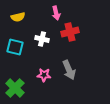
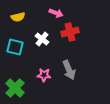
pink arrow: rotated 56 degrees counterclockwise
white cross: rotated 24 degrees clockwise
